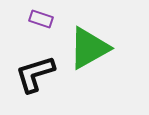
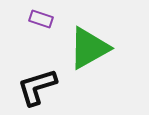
black L-shape: moved 2 px right, 13 px down
